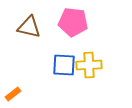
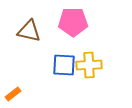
pink pentagon: rotated 8 degrees counterclockwise
brown triangle: moved 4 px down
